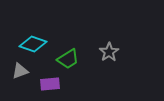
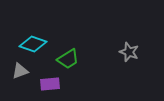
gray star: moved 20 px right; rotated 18 degrees counterclockwise
